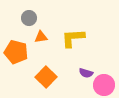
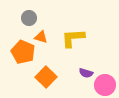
orange triangle: rotated 24 degrees clockwise
orange pentagon: moved 7 px right; rotated 10 degrees clockwise
pink circle: moved 1 px right
